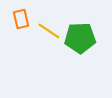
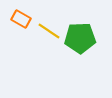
orange rectangle: rotated 48 degrees counterclockwise
